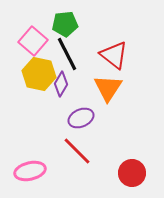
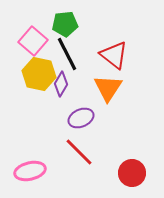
red line: moved 2 px right, 1 px down
